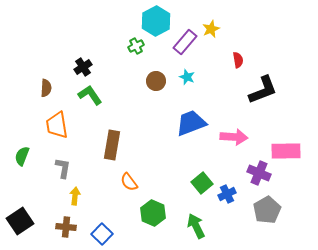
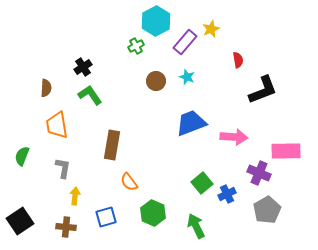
blue square: moved 4 px right, 17 px up; rotated 30 degrees clockwise
